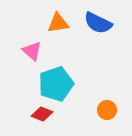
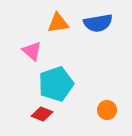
blue semicircle: rotated 36 degrees counterclockwise
